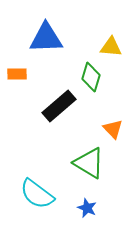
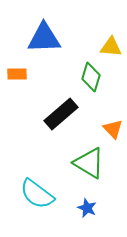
blue triangle: moved 2 px left
black rectangle: moved 2 px right, 8 px down
